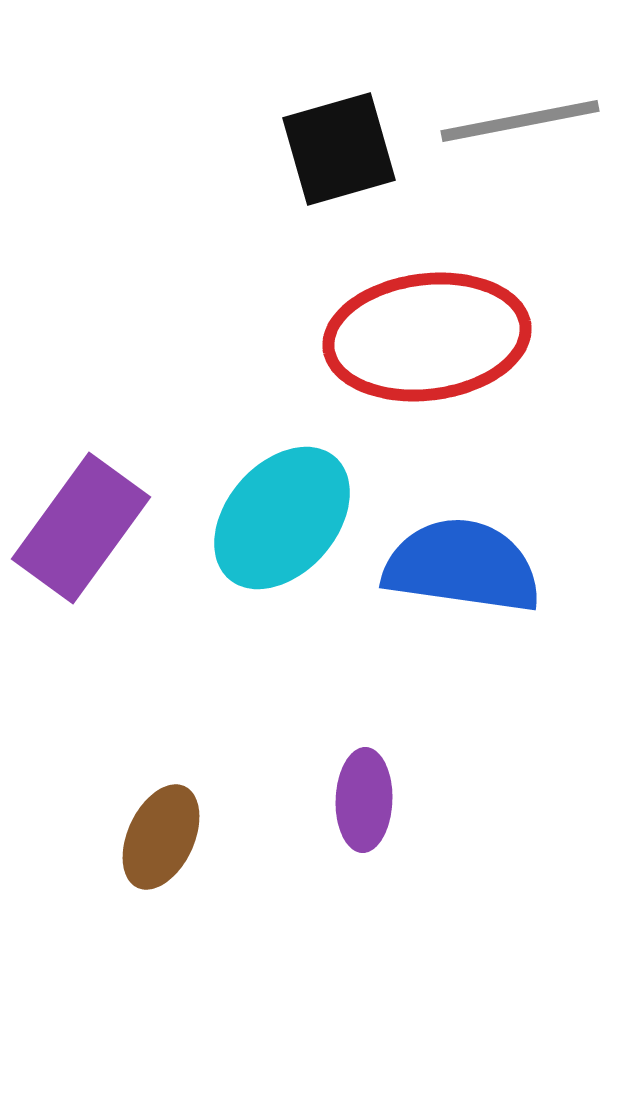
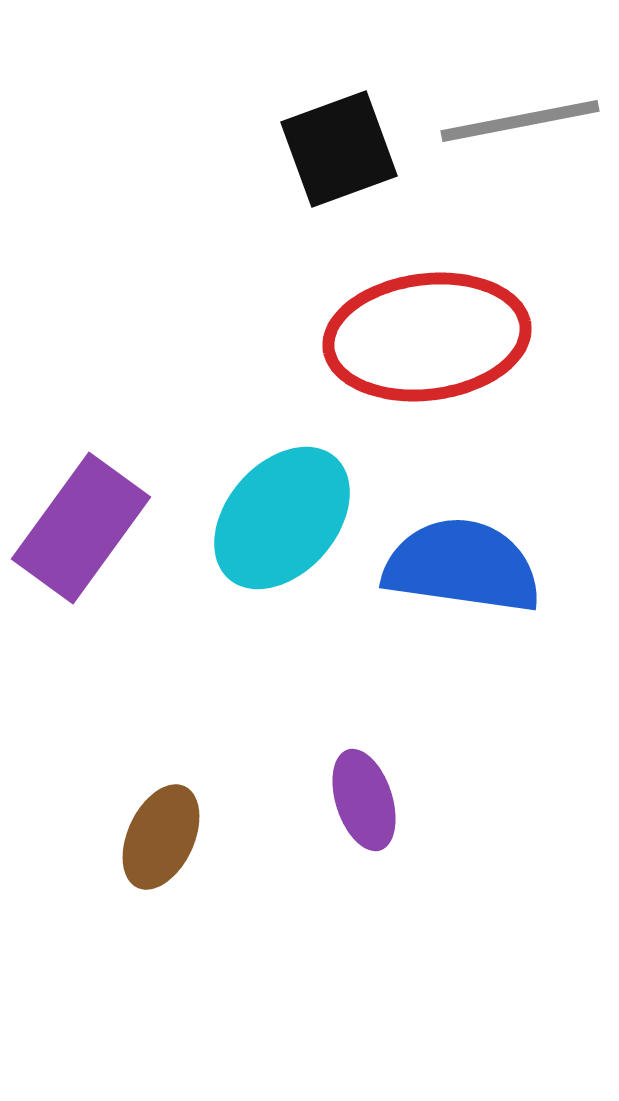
black square: rotated 4 degrees counterclockwise
purple ellipse: rotated 20 degrees counterclockwise
